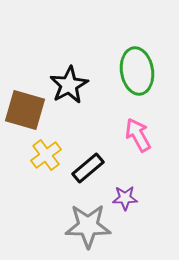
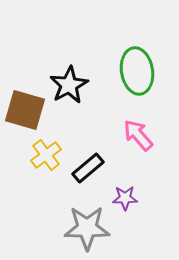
pink arrow: rotated 12 degrees counterclockwise
gray star: moved 1 px left, 2 px down
